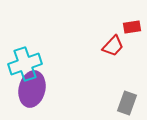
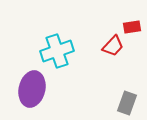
cyan cross: moved 32 px right, 13 px up
